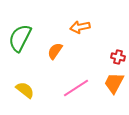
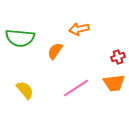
orange arrow: moved 1 px left, 2 px down
green semicircle: rotated 112 degrees counterclockwise
red cross: rotated 32 degrees counterclockwise
orange trapezoid: rotated 125 degrees counterclockwise
yellow semicircle: rotated 12 degrees clockwise
